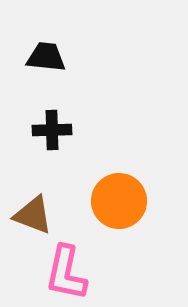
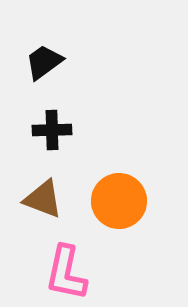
black trapezoid: moved 2 px left, 5 px down; rotated 42 degrees counterclockwise
brown triangle: moved 10 px right, 16 px up
